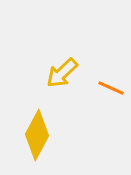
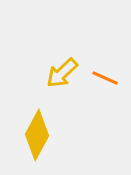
orange line: moved 6 px left, 10 px up
